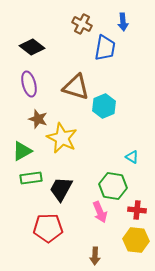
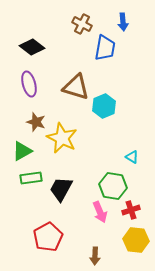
brown star: moved 2 px left, 3 px down
red cross: moved 6 px left; rotated 24 degrees counterclockwise
red pentagon: moved 9 px down; rotated 28 degrees counterclockwise
